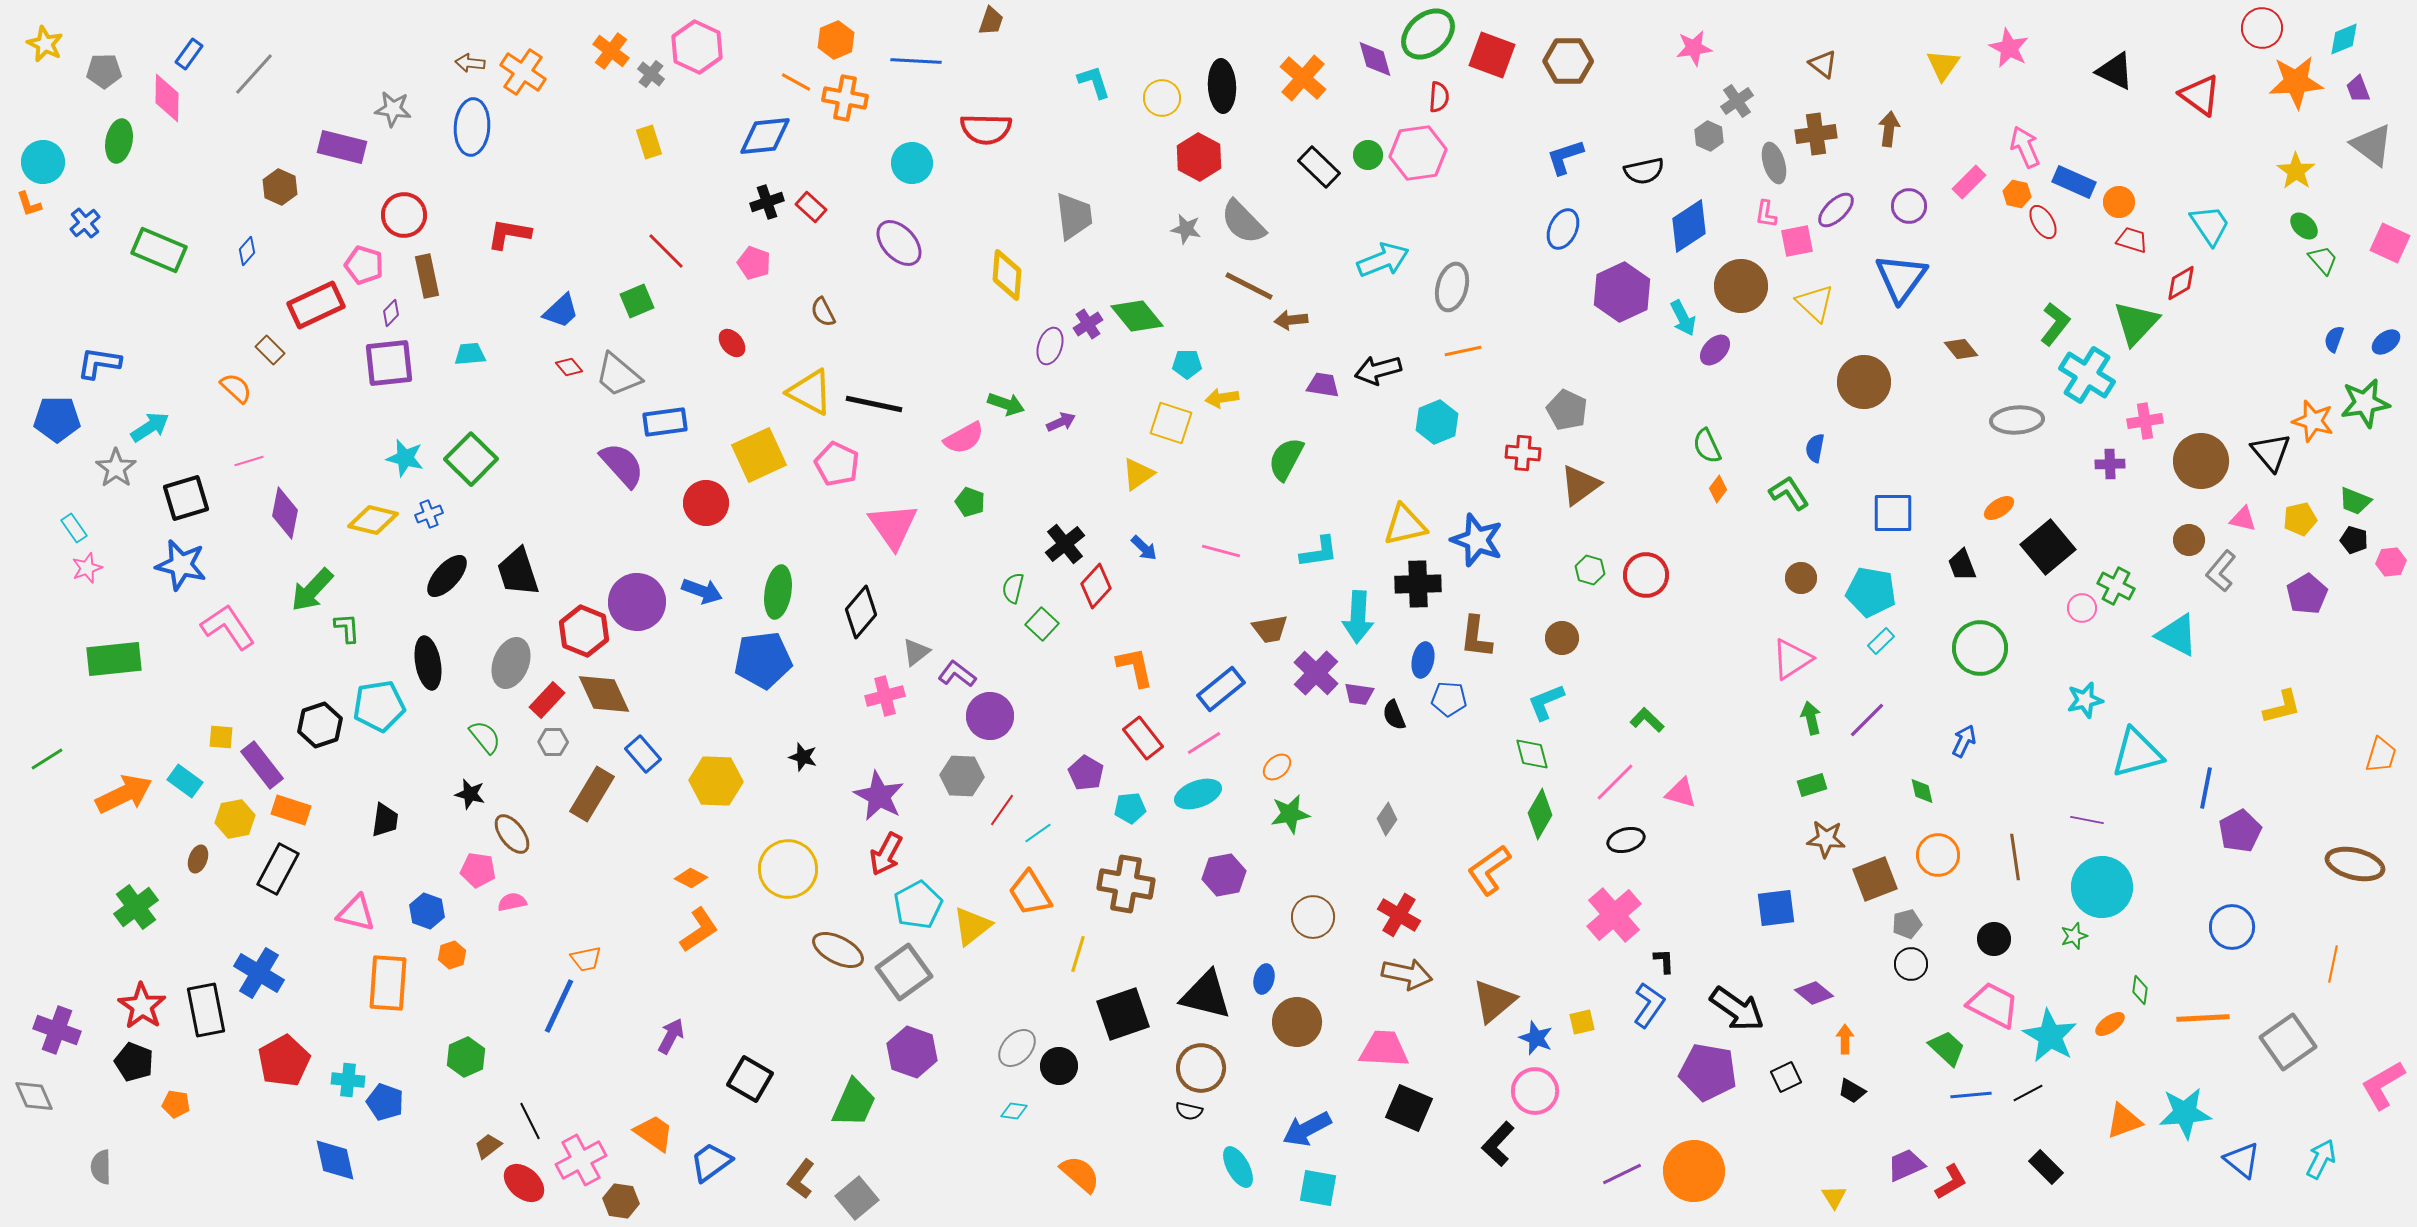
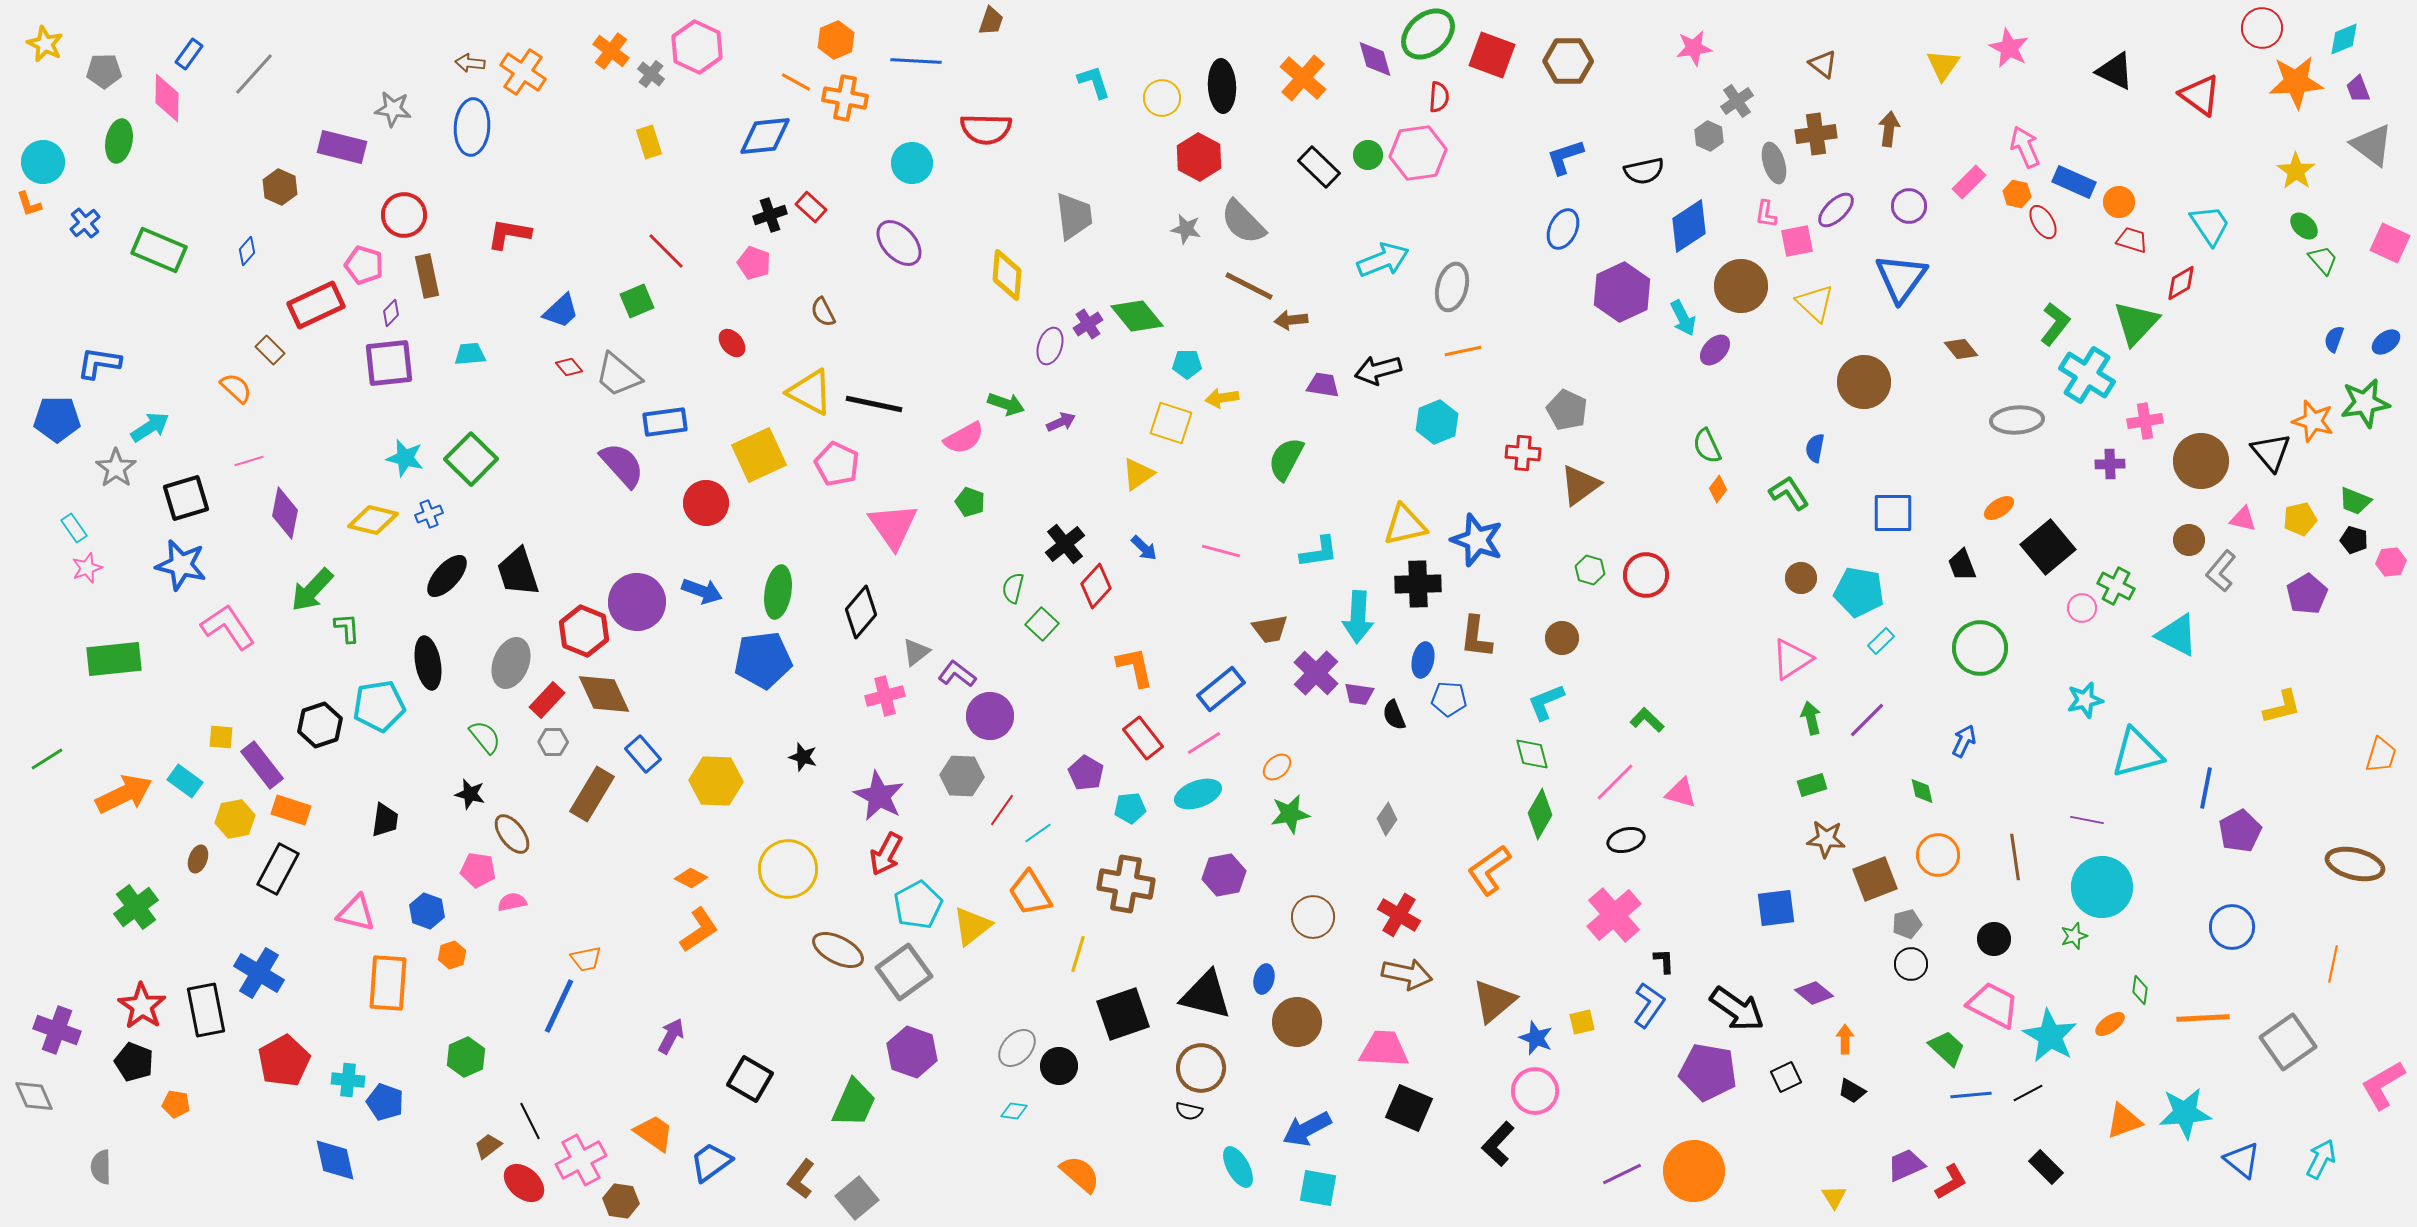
black cross at (767, 202): moved 3 px right, 13 px down
cyan pentagon at (1871, 592): moved 12 px left
